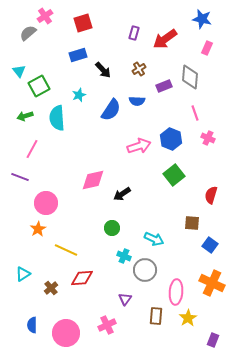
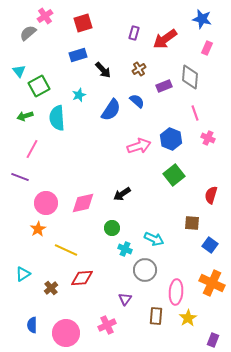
blue semicircle at (137, 101): rotated 140 degrees counterclockwise
pink diamond at (93, 180): moved 10 px left, 23 px down
cyan cross at (124, 256): moved 1 px right, 7 px up
